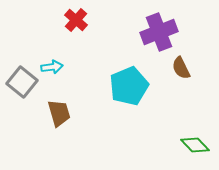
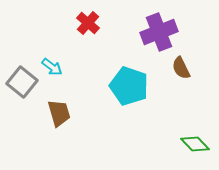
red cross: moved 12 px right, 3 px down
cyan arrow: rotated 45 degrees clockwise
cyan pentagon: rotated 30 degrees counterclockwise
green diamond: moved 1 px up
